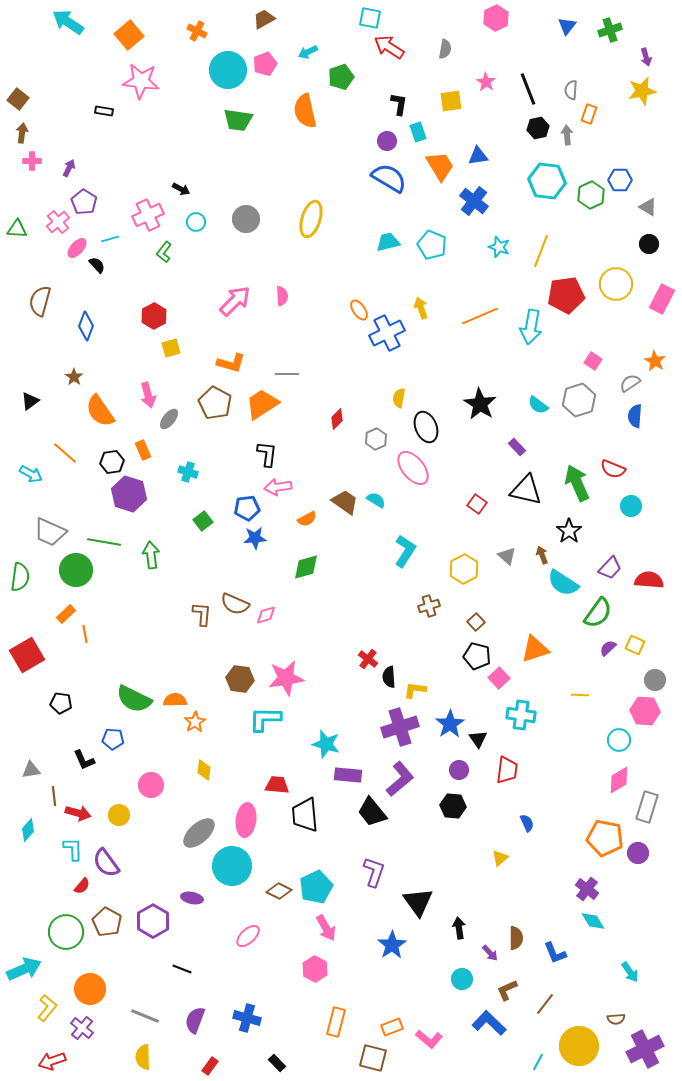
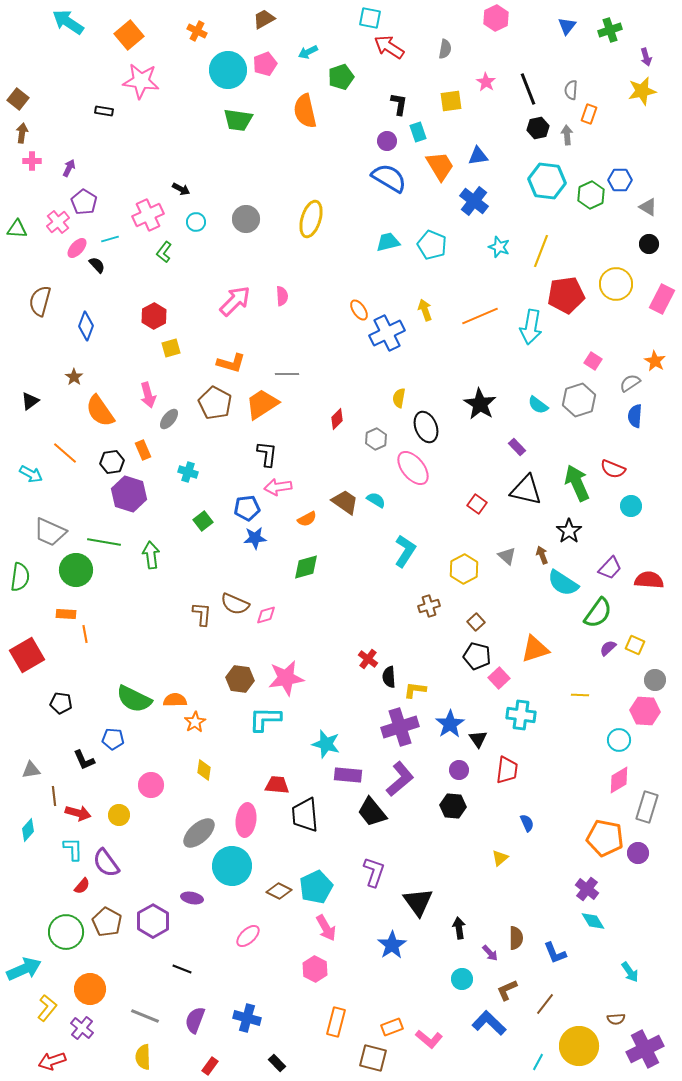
yellow arrow at (421, 308): moved 4 px right, 2 px down
orange rectangle at (66, 614): rotated 48 degrees clockwise
